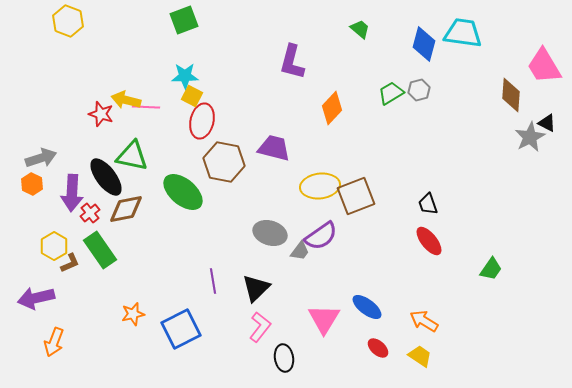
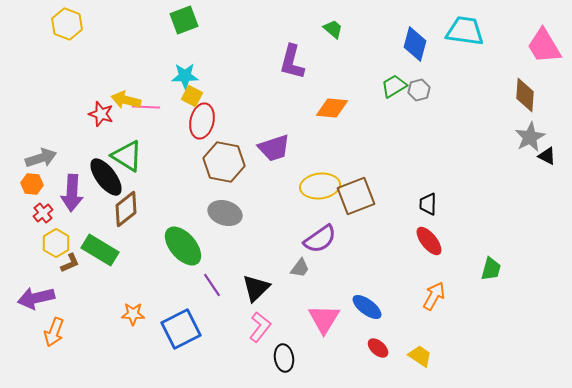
yellow hexagon at (68, 21): moved 1 px left, 3 px down
green trapezoid at (360, 29): moved 27 px left
cyan trapezoid at (463, 33): moved 2 px right, 2 px up
blue diamond at (424, 44): moved 9 px left
pink trapezoid at (544, 66): moved 20 px up
green trapezoid at (391, 93): moved 3 px right, 7 px up
brown diamond at (511, 95): moved 14 px right
orange diamond at (332, 108): rotated 52 degrees clockwise
black triangle at (547, 123): moved 33 px down
purple trapezoid at (274, 148): rotated 148 degrees clockwise
green triangle at (132, 156): moved 5 px left; rotated 20 degrees clockwise
orange hexagon at (32, 184): rotated 20 degrees counterclockwise
green ellipse at (183, 192): moved 54 px down; rotated 9 degrees clockwise
black trapezoid at (428, 204): rotated 20 degrees clockwise
brown diamond at (126, 209): rotated 27 degrees counterclockwise
red cross at (90, 213): moved 47 px left
gray ellipse at (270, 233): moved 45 px left, 20 px up
purple semicircle at (321, 236): moved 1 px left, 3 px down
yellow hexagon at (54, 246): moved 2 px right, 3 px up
green rectangle at (100, 250): rotated 24 degrees counterclockwise
gray trapezoid at (300, 251): moved 17 px down
green trapezoid at (491, 269): rotated 20 degrees counterclockwise
purple line at (213, 281): moved 1 px left, 4 px down; rotated 25 degrees counterclockwise
orange star at (133, 314): rotated 15 degrees clockwise
orange arrow at (424, 321): moved 10 px right, 25 px up; rotated 88 degrees clockwise
orange arrow at (54, 342): moved 10 px up
